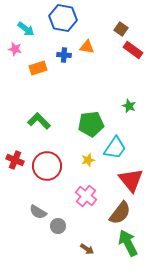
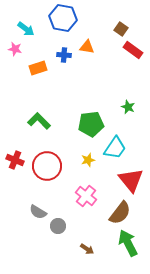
green star: moved 1 px left, 1 px down
